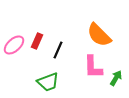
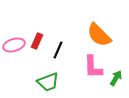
pink ellipse: rotated 25 degrees clockwise
